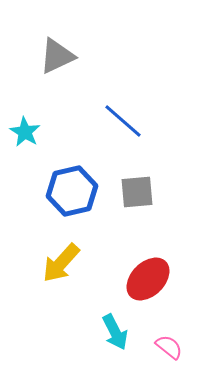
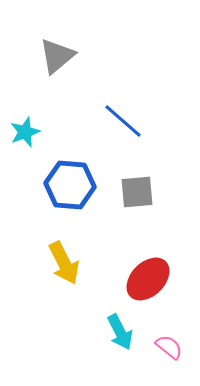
gray triangle: rotated 15 degrees counterclockwise
cyan star: rotated 20 degrees clockwise
blue hexagon: moved 2 px left, 6 px up; rotated 18 degrees clockwise
yellow arrow: moved 3 px right; rotated 69 degrees counterclockwise
cyan arrow: moved 5 px right
